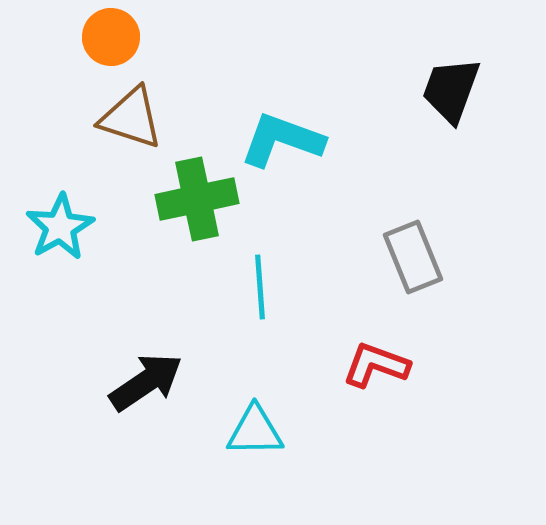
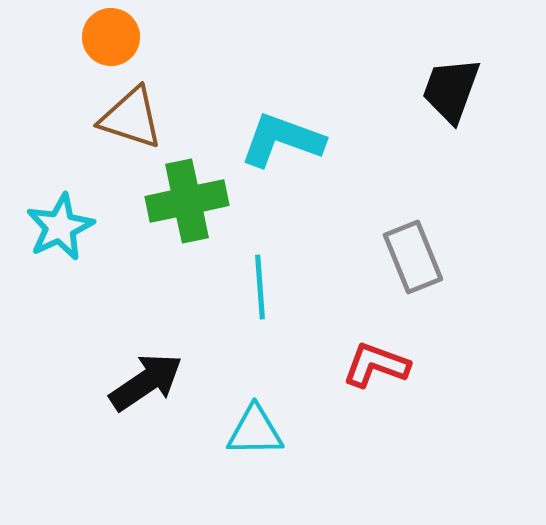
green cross: moved 10 px left, 2 px down
cyan star: rotated 4 degrees clockwise
